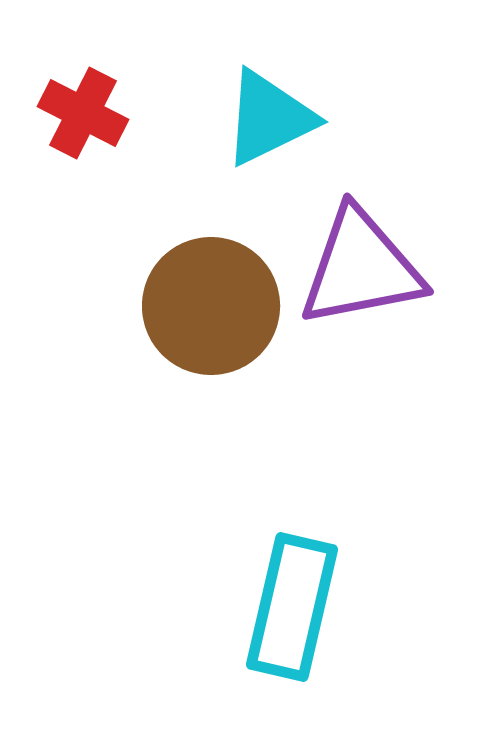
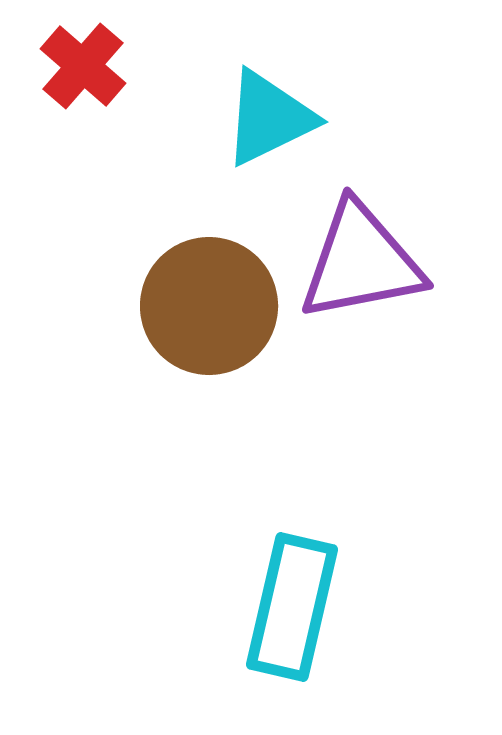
red cross: moved 47 px up; rotated 14 degrees clockwise
purple triangle: moved 6 px up
brown circle: moved 2 px left
